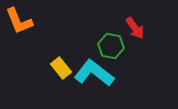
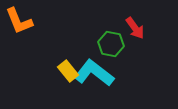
green hexagon: moved 2 px up
yellow rectangle: moved 7 px right, 3 px down
